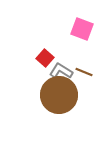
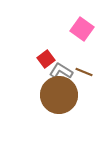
pink square: rotated 15 degrees clockwise
red square: moved 1 px right, 1 px down; rotated 12 degrees clockwise
